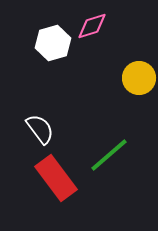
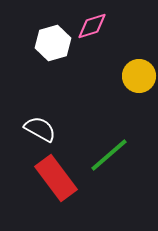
yellow circle: moved 2 px up
white semicircle: rotated 24 degrees counterclockwise
